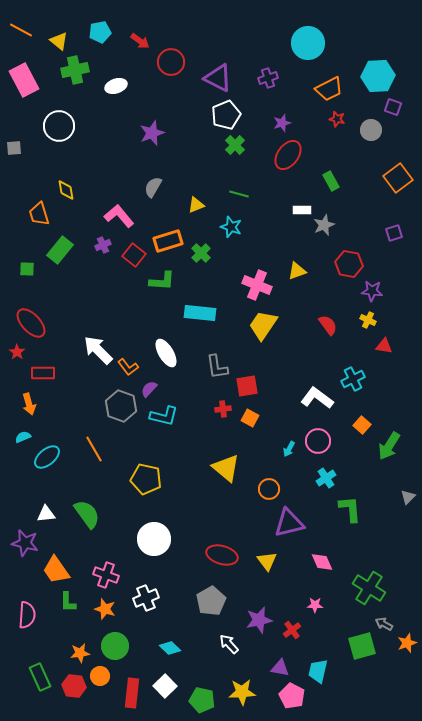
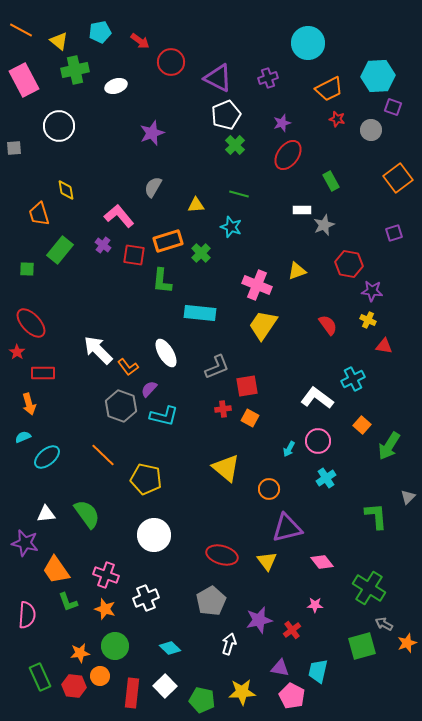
yellow triangle at (196, 205): rotated 18 degrees clockwise
purple cross at (103, 245): rotated 28 degrees counterclockwise
red square at (134, 255): rotated 30 degrees counterclockwise
green L-shape at (162, 281): rotated 92 degrees clockwise
gray L-shape at (217, 367): rotated 104 degrees counterclockwise
orange line at (94, 449): moved 9 px right, 6 px down; rotated 16 degrees counterclockwise
green L-shape at (350, 509): moved 26 px right, 7 px down
purple triangle at (289, 523): moved 2 px left, 5 px down
white circle at (154, 539): moved 4 px up
pink diamond at (322, 562): rotated 15 degrees counterclockwise
green L-shape at (68, 602): rotated 20 degrees counterclockwise
white arrow at (229, 644): rotated 60 degrees clockwise
